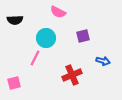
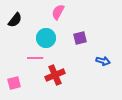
pink semicircle: rotated 91 degrees clockwise
black semicircle: rotated 49 degrees counterclockwise
purple square: moved 3 px left, 2 px down
pink line: rotated 63 degrees clockwise
red cross: moved 17 px left
